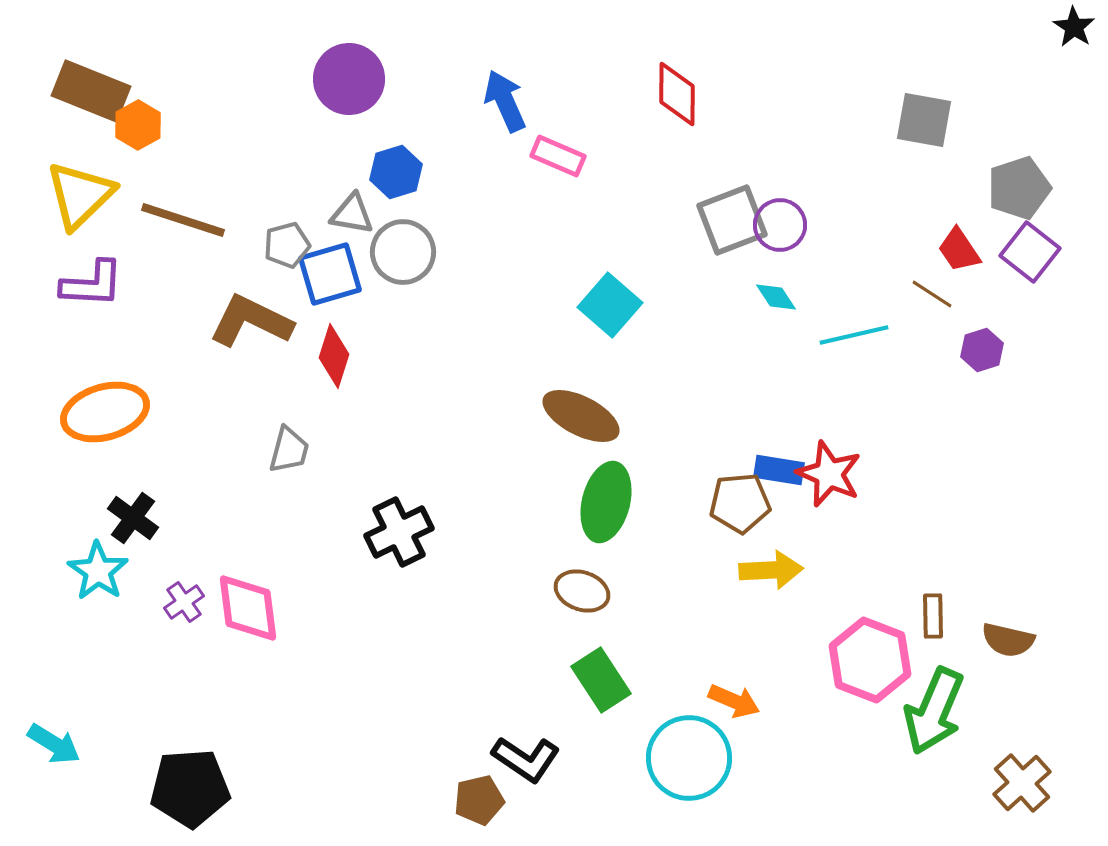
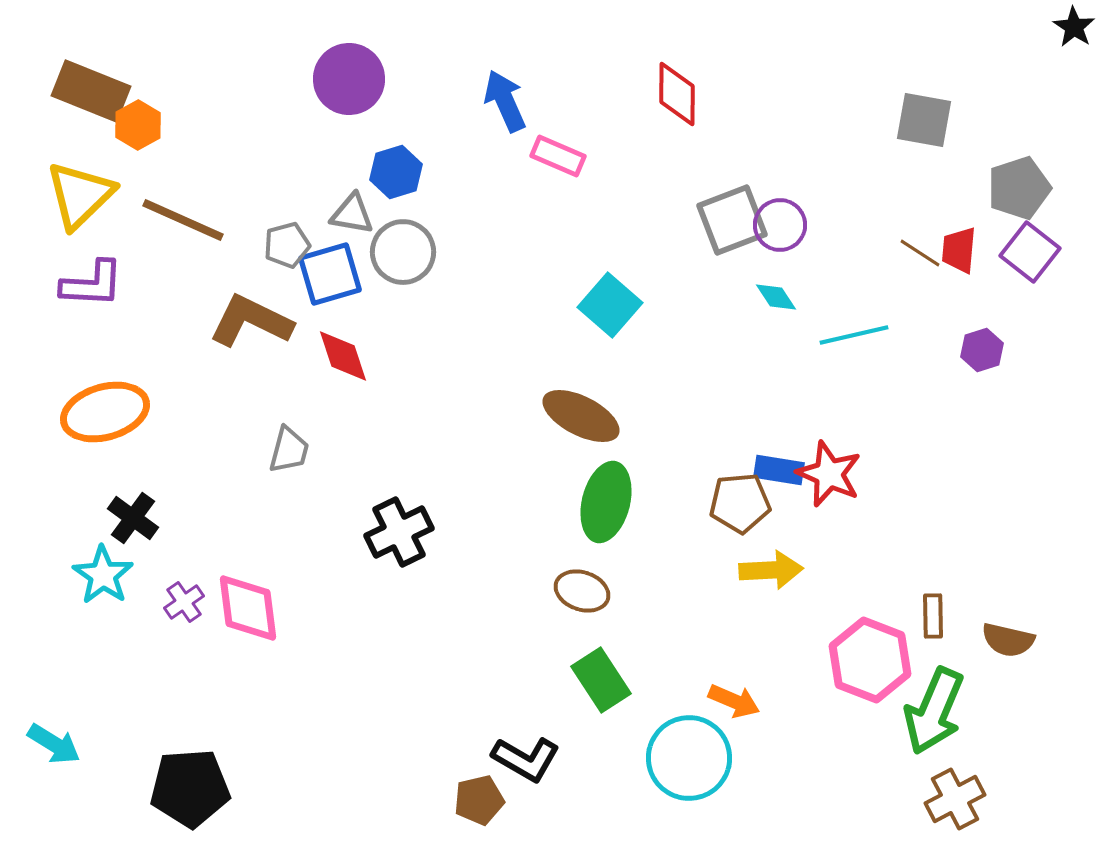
brown line at (183, 220): rotated 6 degrees clockwise
red trapezoid at (959, 250): rotated 39 degrees clockwise
brown line at (932, 294): moved 12 px left, 41 px up
red diamond at (334, 356): moved 9 px right; rotated 36 degrees counterclockwise
cyan star at (98, 571): moved 5 px right, 4 px down
black L-shape at (526, 759): rotated 4 degrees counterclockwise
brown cross at (1022, 783): moved 67 px left, 16 px down; rotated 14 degrees clockwise
